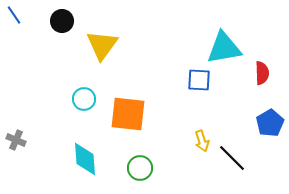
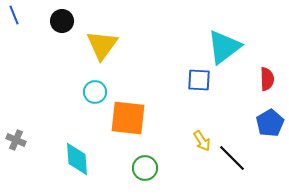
blue line: rotated 12 degrees clockwise
cyan triangle: moved 1 px up; rotated 27 degrees counterclockwise
red semicircle: moved 5 px right, 6 px down
cyan circle: moved 11 px right, 7 px up
orange square: moved 4 px down
yellow arrow: rotated 15 degrees counterclockwise
cyan diamond: moved 8 px left
green circle: moved 5 px right
